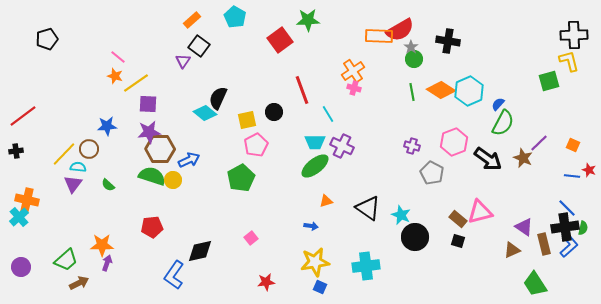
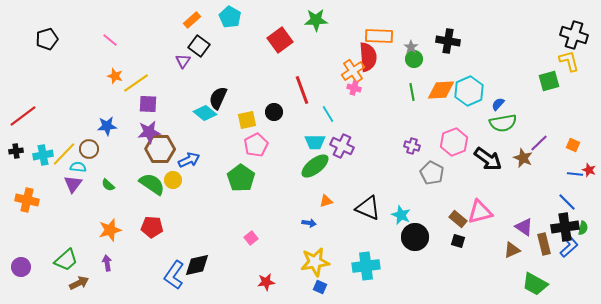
cyan pentagon at (235, 17): moved 5 px left
green star at (308, 20): moved 8 px right
red semicircle at (400, 30): moved 32 px left, 27 px down; rotated 64 degrees counterclockwise
black cross at (574, 35): rotated 20 degrees clockwise
pink line at (118, 57): moved 8 px left, 17 px up
orange diamond at (441, 90): rotated 36 degrees counterclockwise
green semicircle at (503, 123): rotated 52 degrees clockwise
green semicircle at (152, 176): moved 8 px down; rotated 16 degrees clockwise
blue line at (572, 176): moved 3 px right, 2 px up
green pentagon at (241, 178): rotated 8 degrees counterclockwise
black triangle at (368, 208): rotated 12 degrees counterclockwise
blue line at (567, 208): moved 6 px up
cyan cross at (19, 217): moved 24 px right, 62 px up; rotated 30 degrees clockwise
blue arrow at (311, 226): moved 2 px left, 3 px up
red pentagon at (152, 227): rotated 10 degrees clockwise
orange star at (102, 245): moved 8 px right, 15 px up; rotated 15 degrees counterclockwise
black diamond at (200, 251): moved 3 px left, 14 px down
purple arrow at (107, 263): rotated 28 degrees counterclockwise
green trapezoid at (535, 284): rotated 28 degrees counterclockwise
